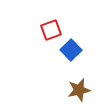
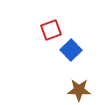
brown star: rotated 15 degrees clockwise
